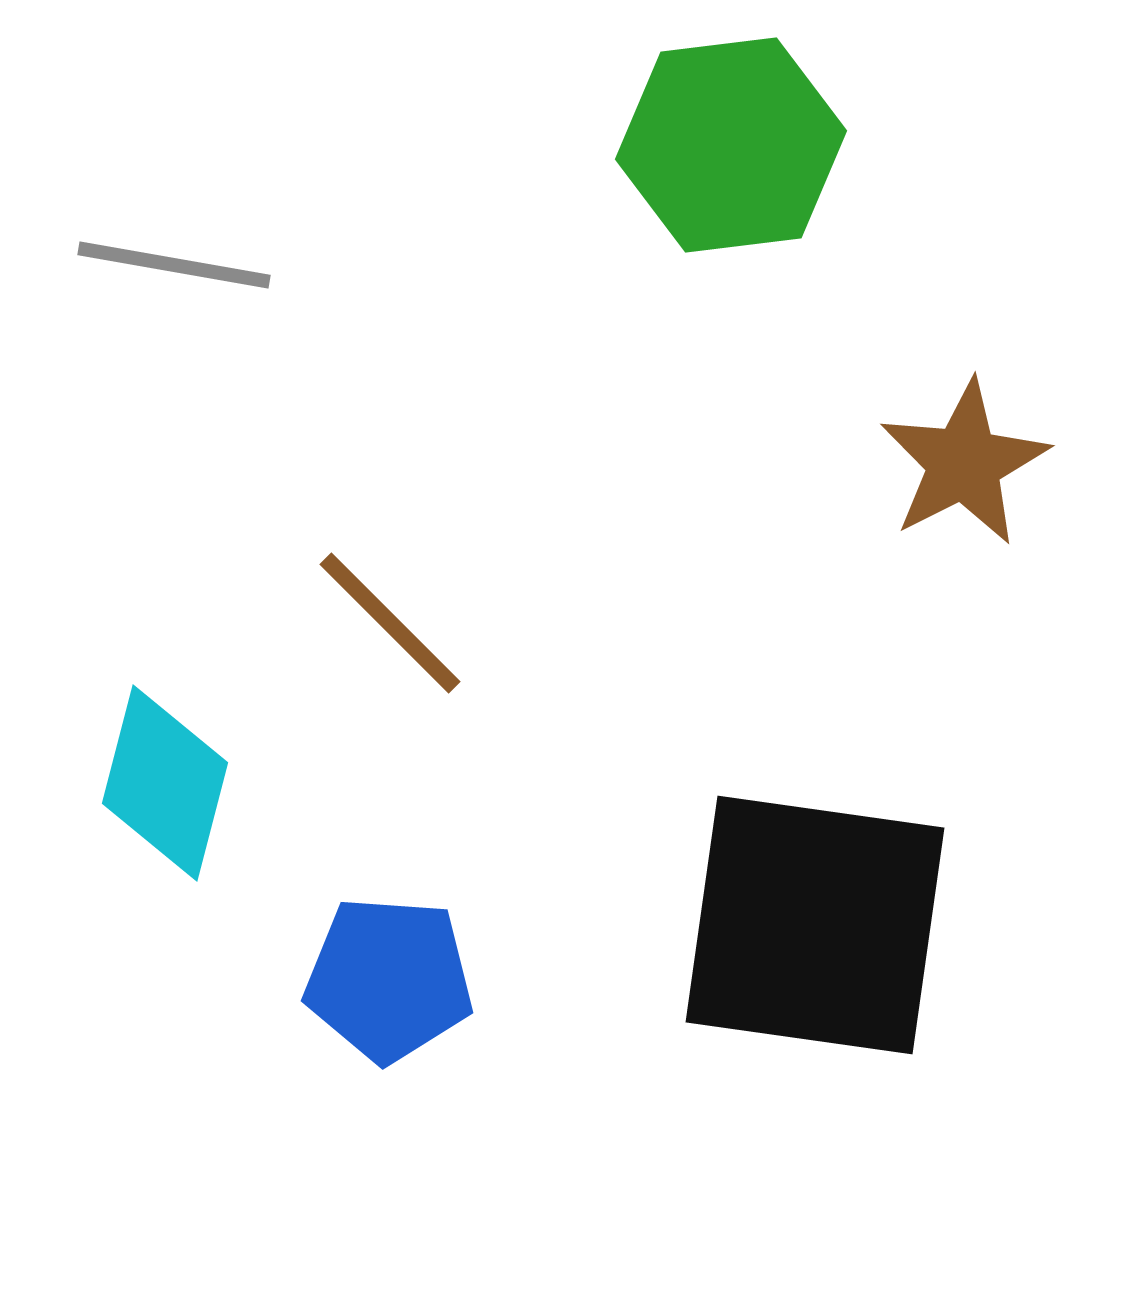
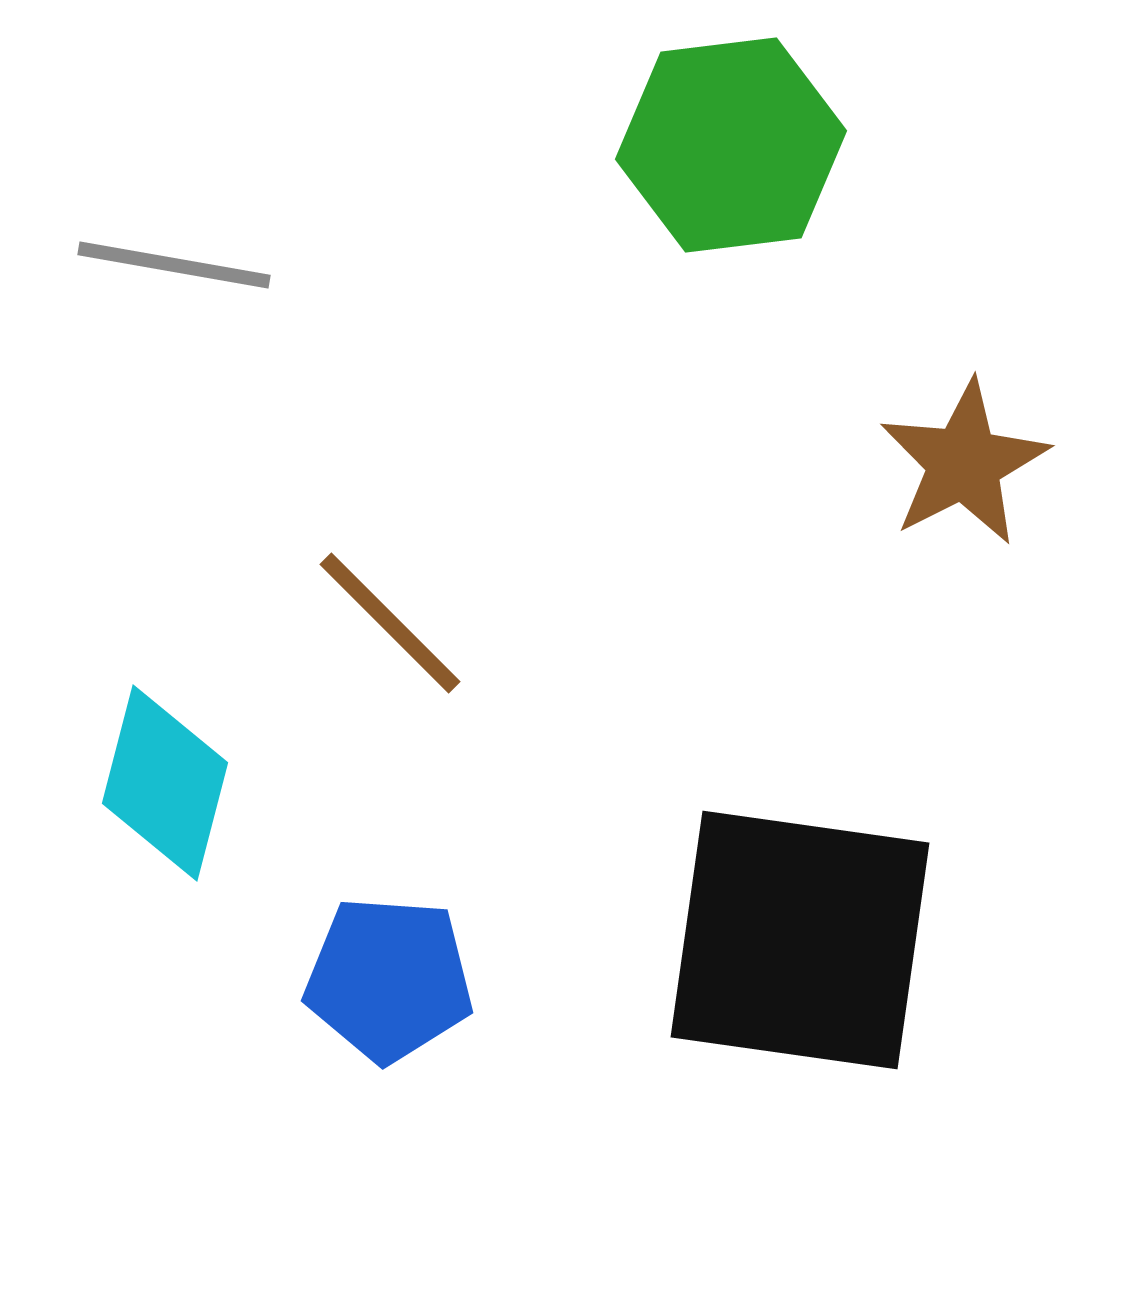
black square: moved 15 px left, 15 px down
